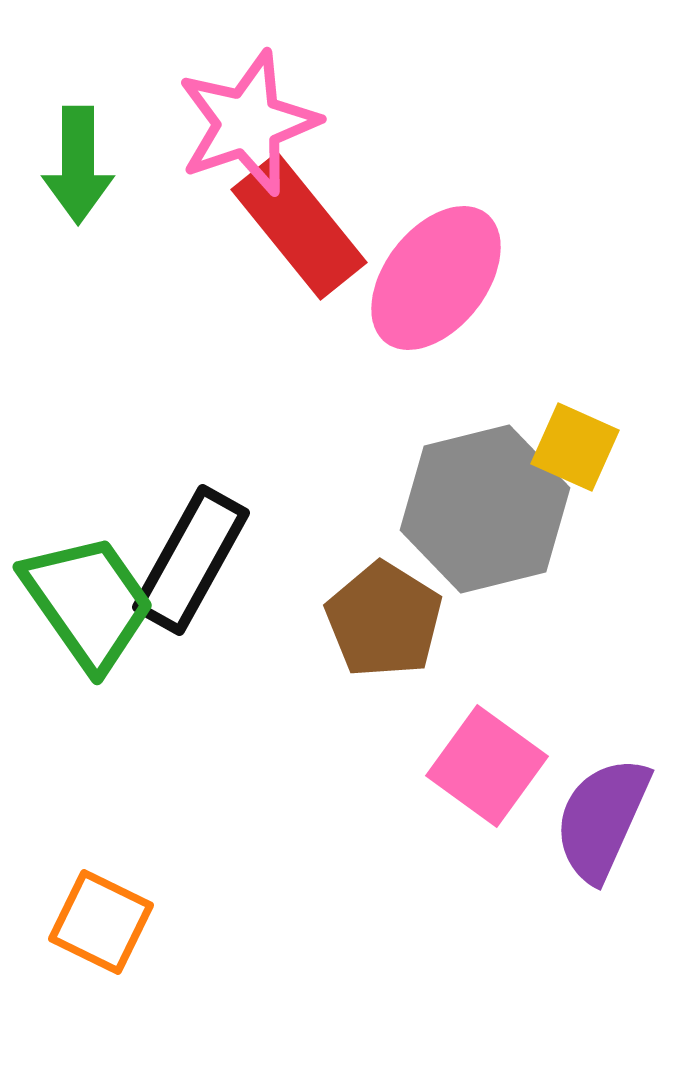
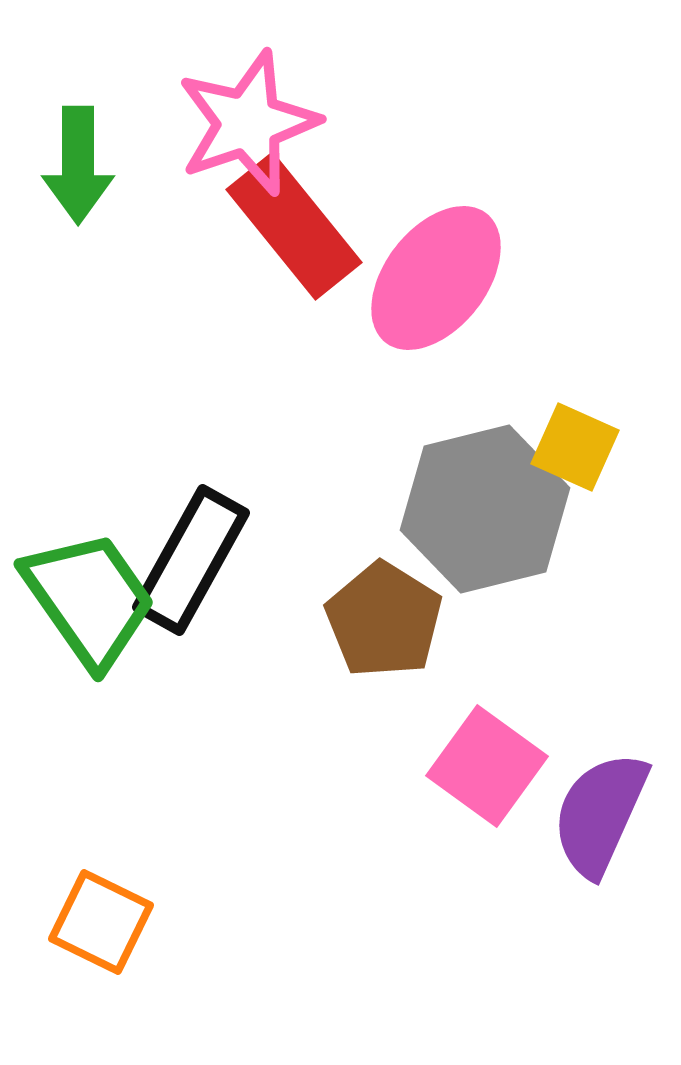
red rectangle: moved 5 px left
green trapezoid: moved 1 px right, 3 px up
purple semicircle: moved 2 px left, 5 px up
